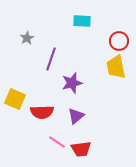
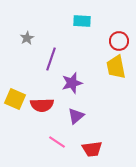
red semicircle: moved 7 px up
red trapezoid: moved 11 px right
